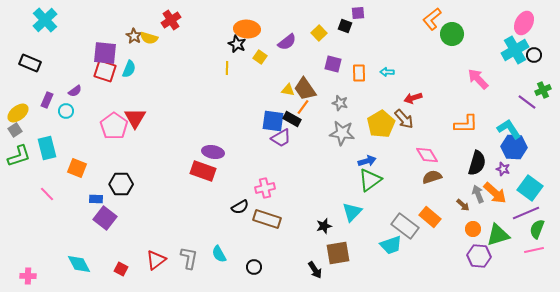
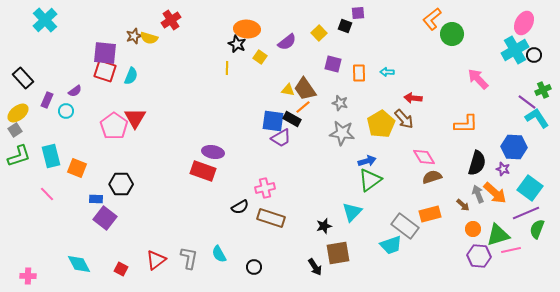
brown star at (134, 36): rotated 21 degrees clockwise
black rectangle at (30, 63): moved 7 px left, 15 px down; rotated 25 degrees clockwise
cyan semicircle at (129, 69): moved 2 px right, 7 px down
red arrow at (413, 98): rotated 24 degrees clockwise
orange line at (303, 107): rotated 14 degrees clockwise
cyan L-shape at (509, 129): moved 28 px right, 11 px up
cyan rectangle at (47, 148): moved 4 px right, 8 px down
pink diamond at (427, 155): moved 3 px left, 2 px down
orange rectangle at (430, 217): moved 3 px up; rotated 55 degrees counterclockwise
brown rectangle at (267, 219): moved 4 px right, 1 px up
pink line at (534, 250): moved 23 px left
black arrow at (315, 270): moved 3 px up
